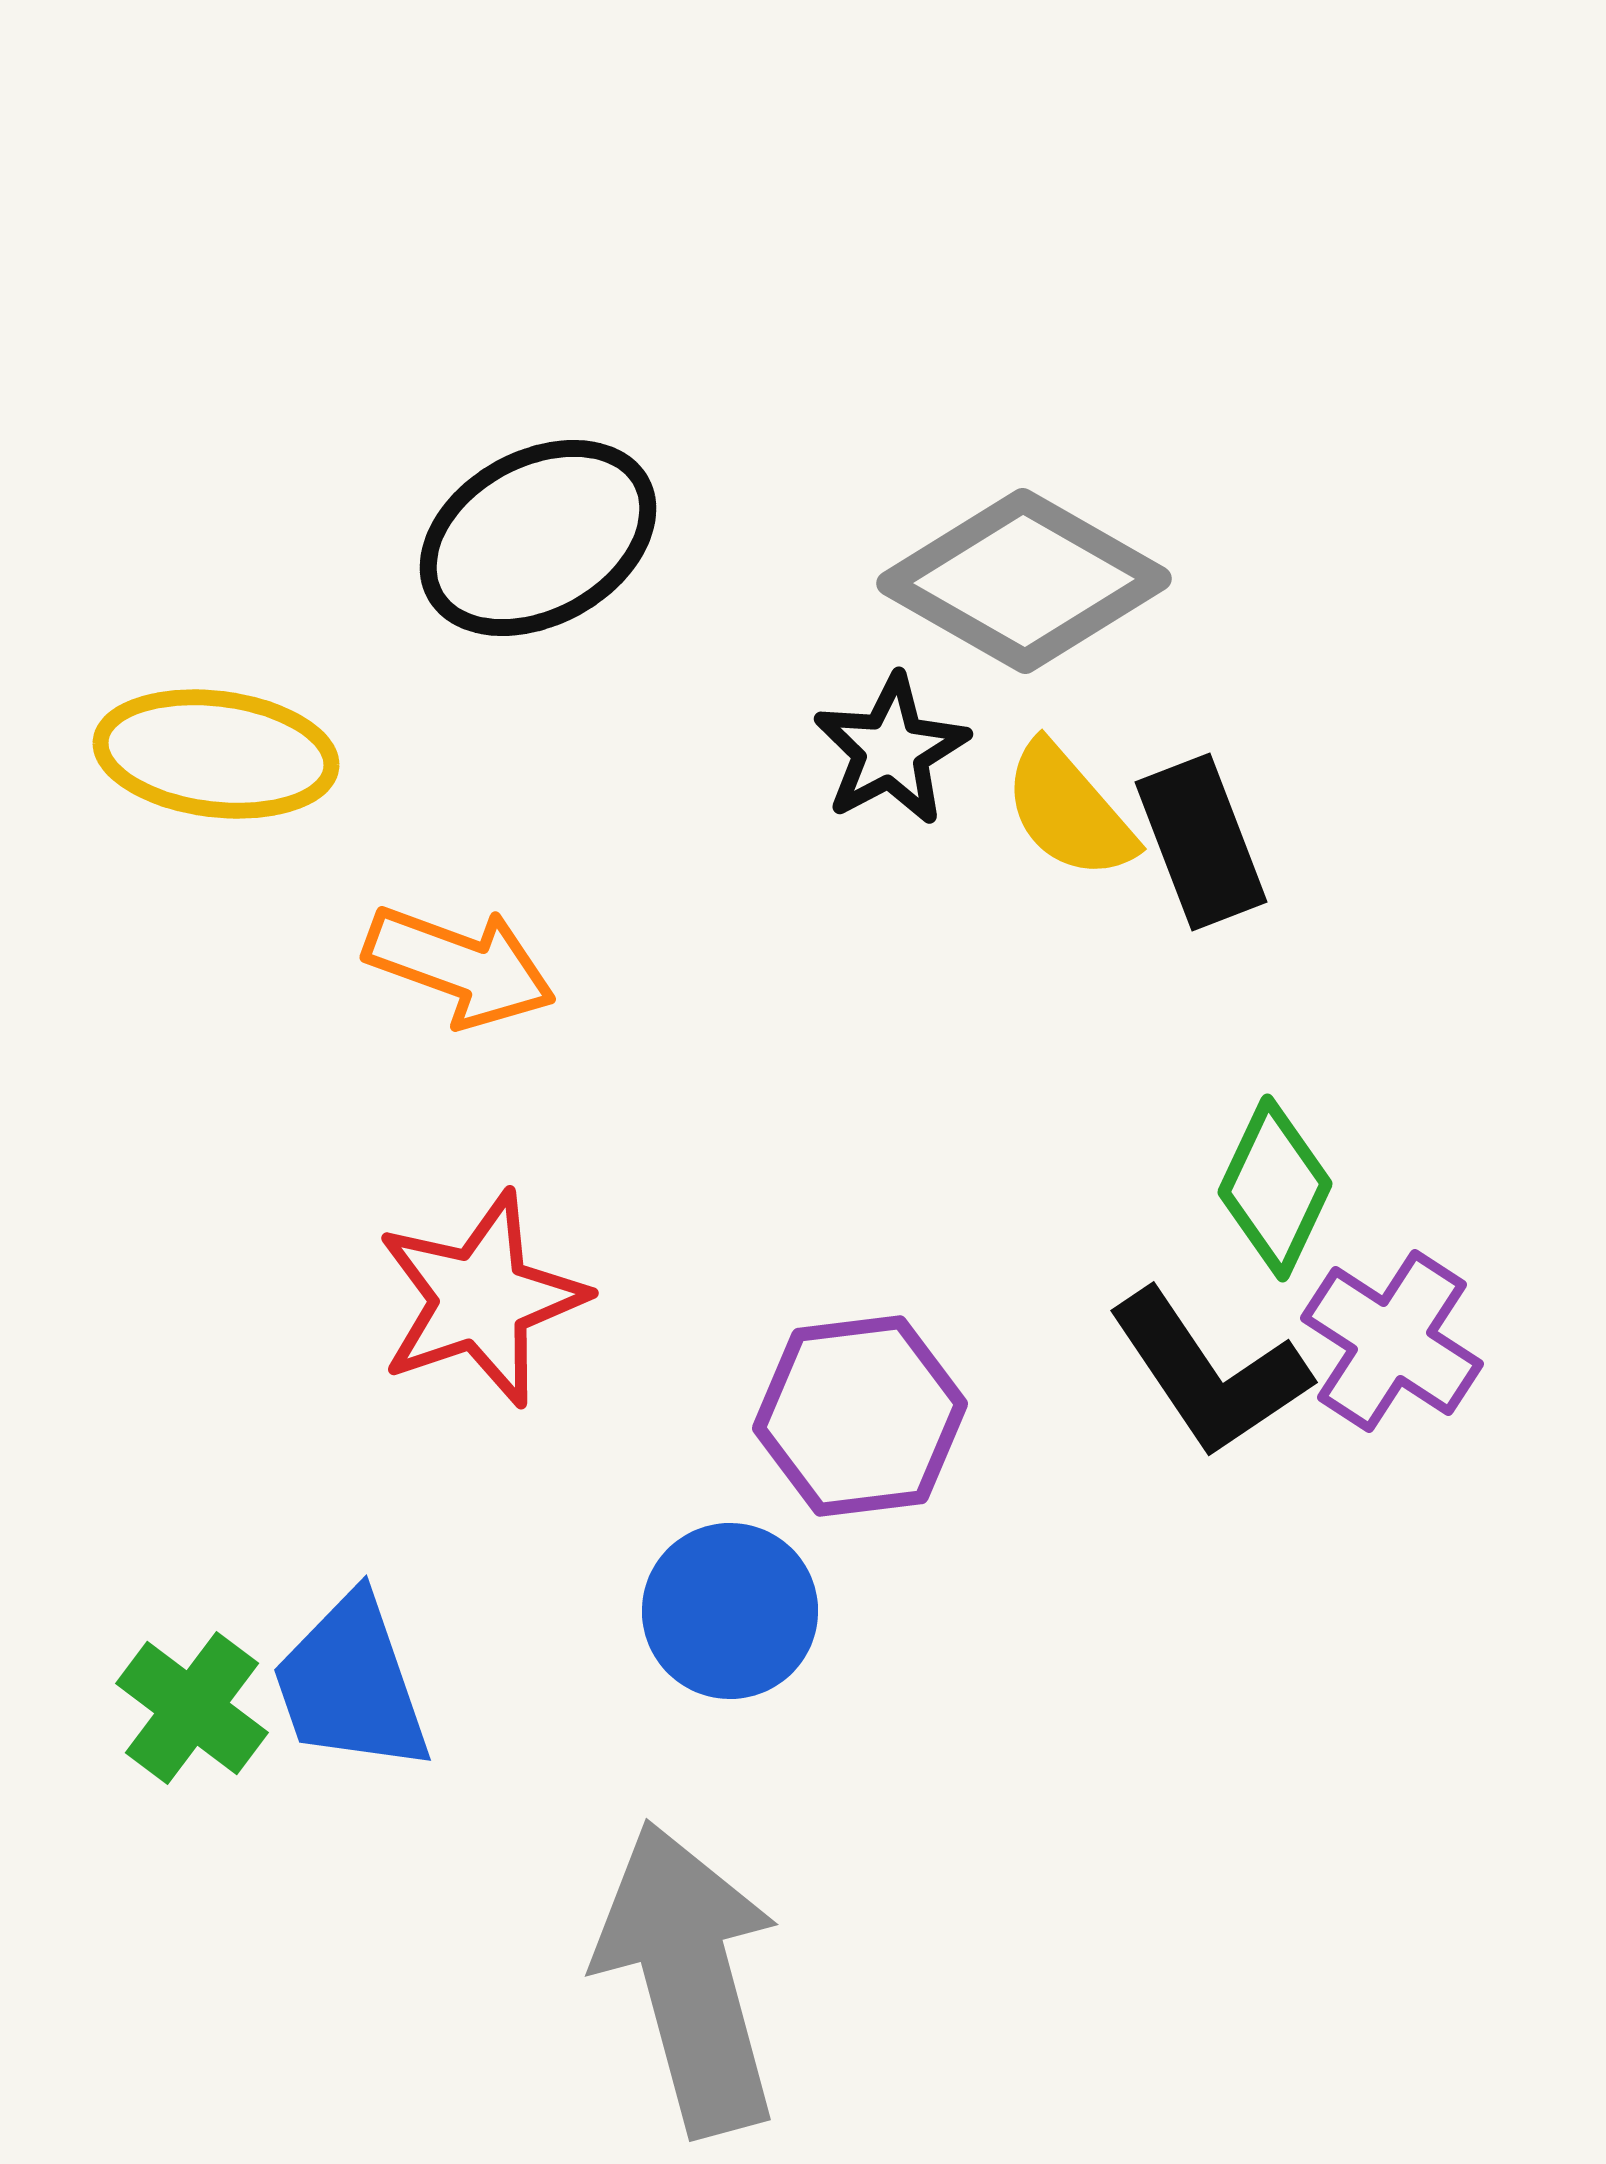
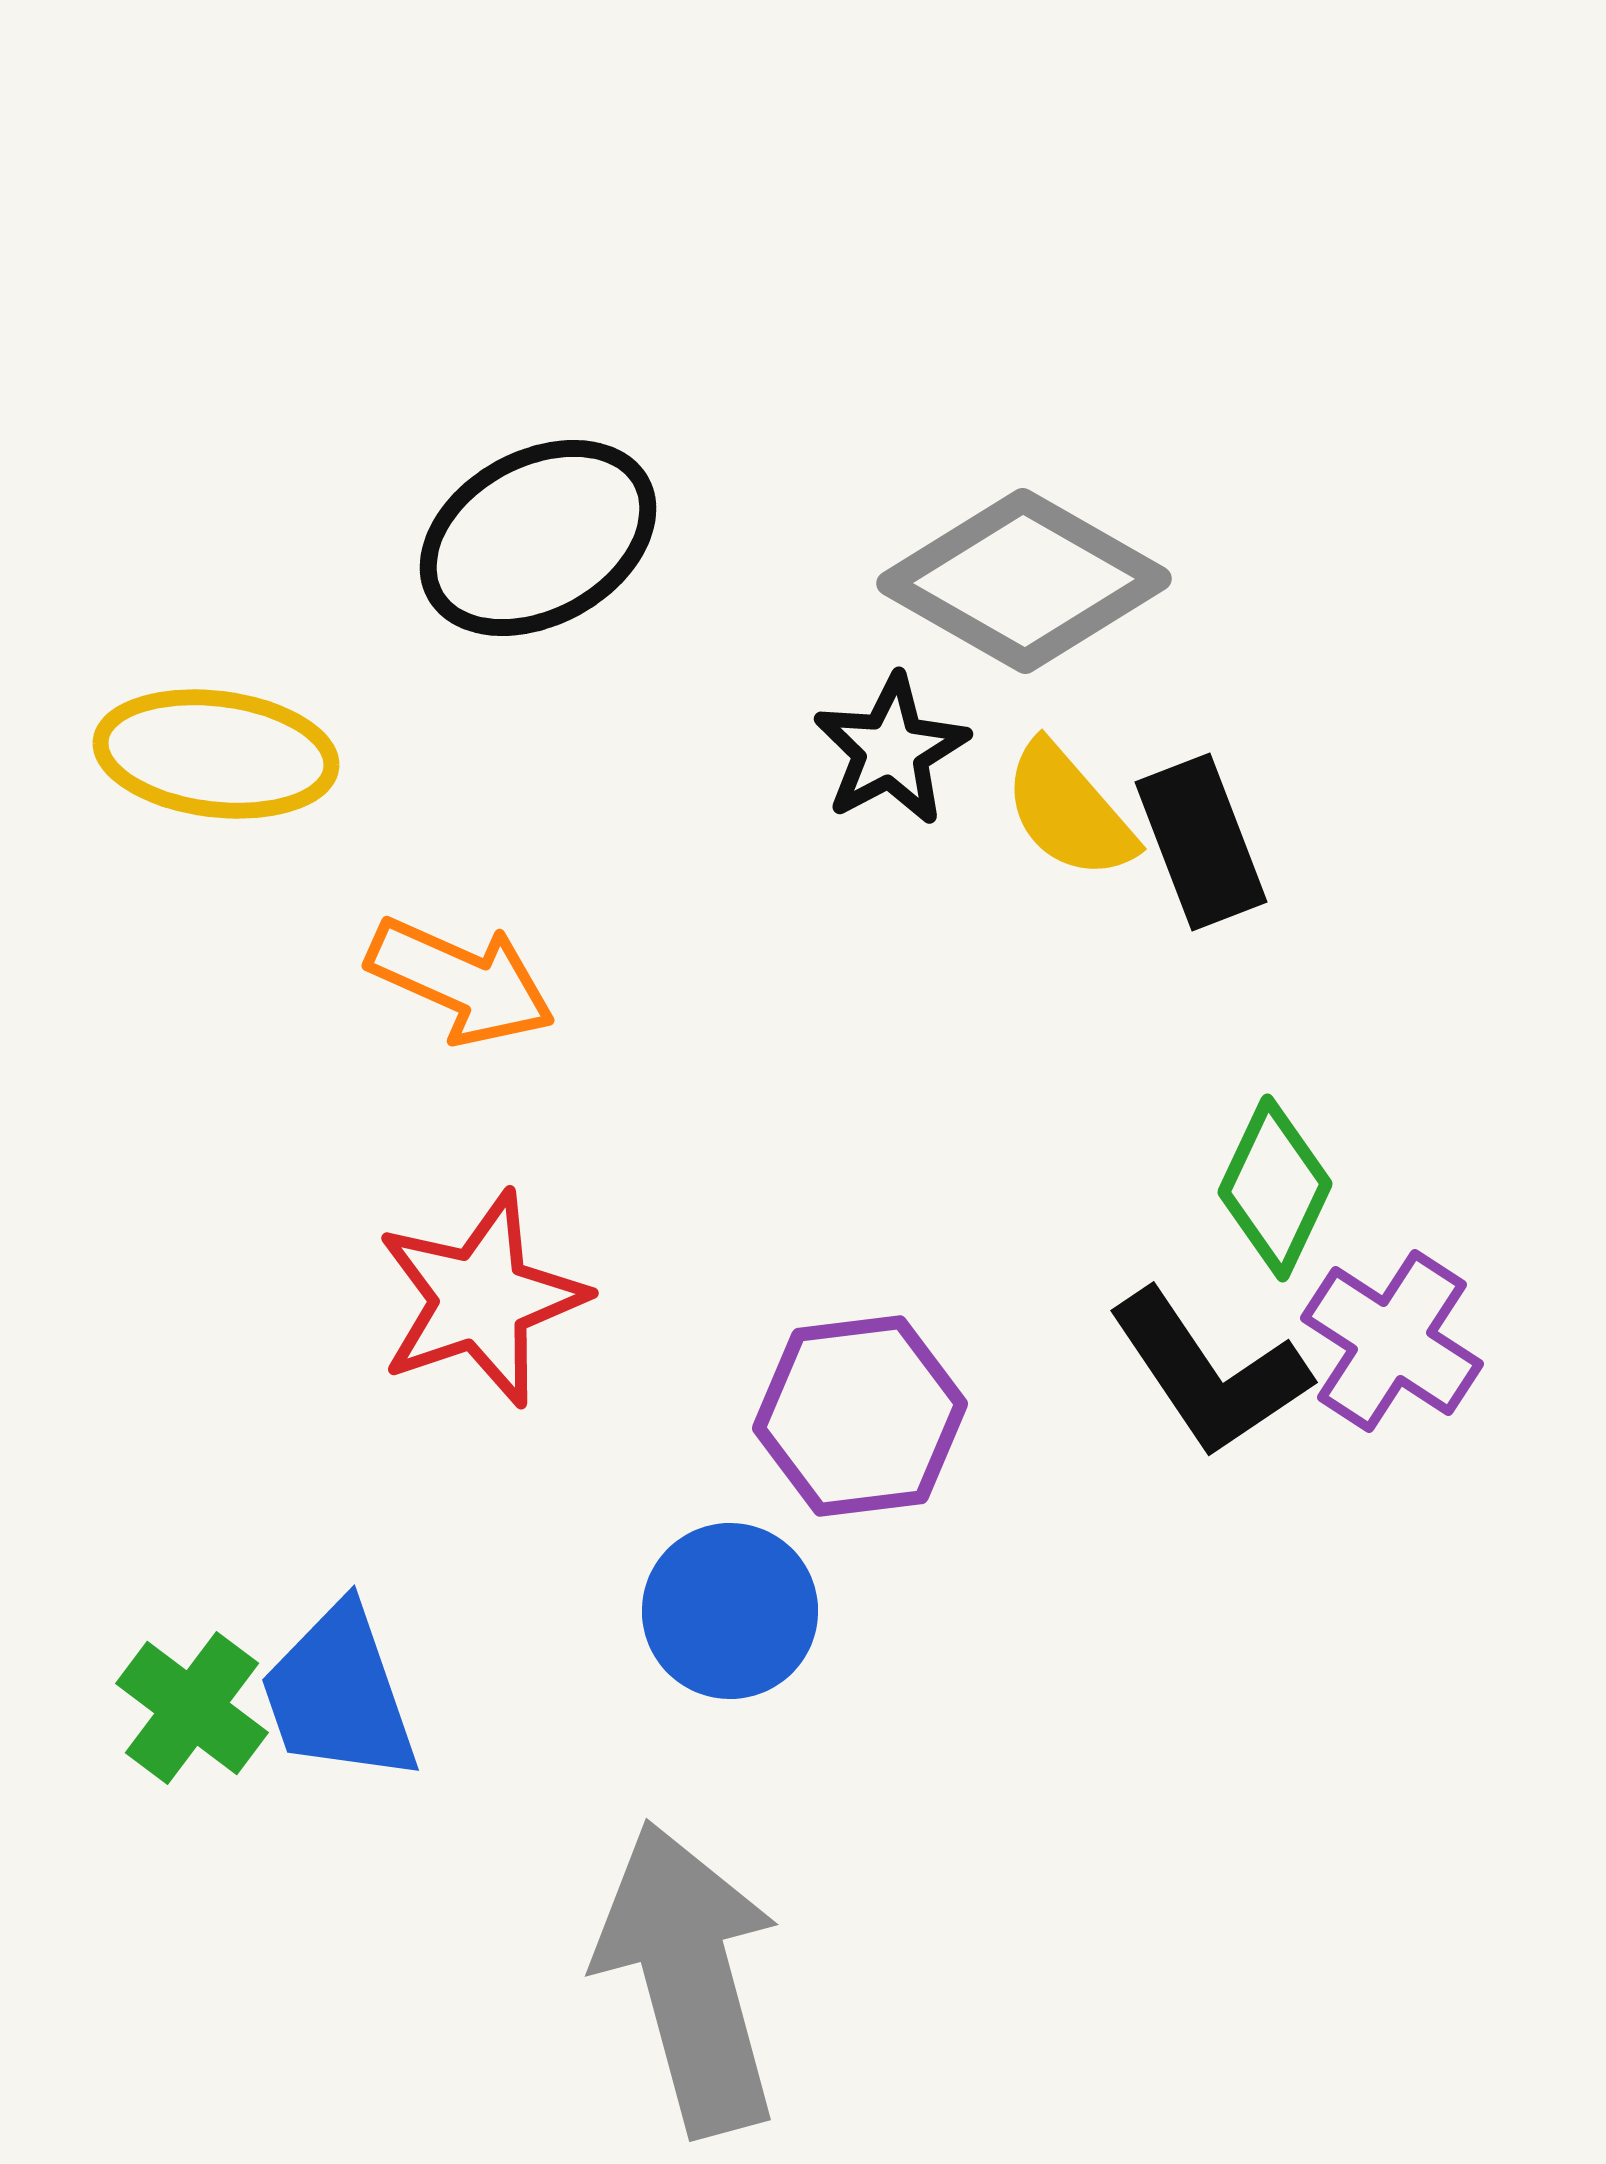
orange arrow: moved 1 px right, 15 px down; rotated 4 degrees clockwise
blue trapezoid: moved 12 px left, 10 px down
